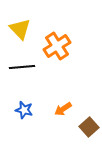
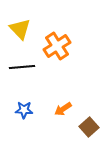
blue star: rotated 12 degrees counterclockwise
